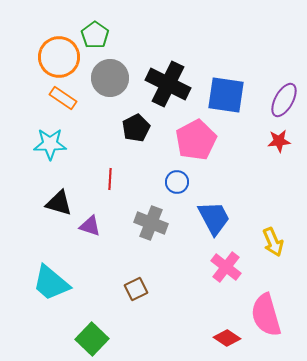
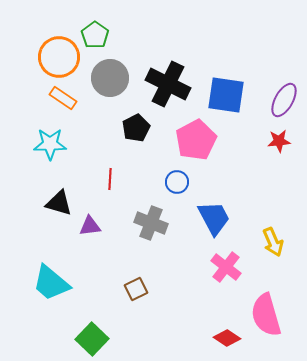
purple triangle: rotated 25 degrees counterclockwise
